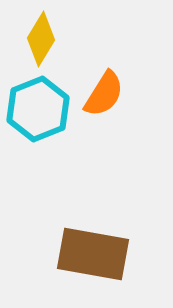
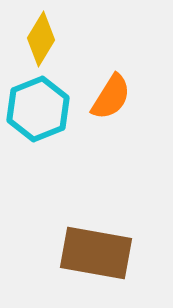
orange semicircle: moved 7 px right, 3 px down
brown rectangle: moved 3 px right, 1 px up
